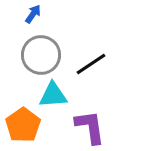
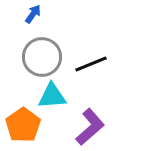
gray circle: moved 1 px right, 2 px down
black line: rotated 12 degrees clockwise
cyan triangle: moved 1 px left, 1 px down
purple L-shape: rotated 57 degrees clockwise
